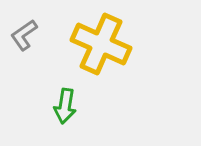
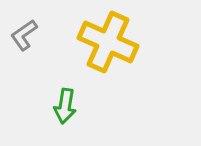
yellow cross: moved 7 px right, 2 px up
